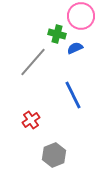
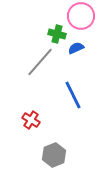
blue semicircle: moved 1 px right
gray line: moved 7 px right
red cross: rotated 24 degrees counterclockwise
